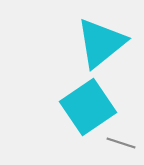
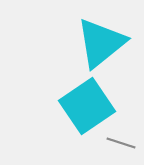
cyan square: moved 1 px left, 1 px up
